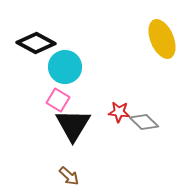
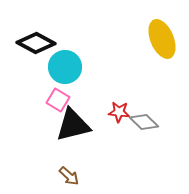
black triangle: rotated 45 degrees clockwise
